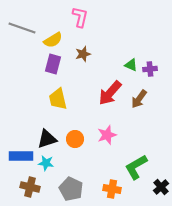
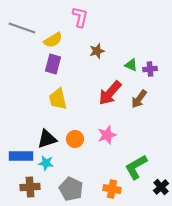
brown star: moved 14 px right, 3 px up
brown cross: rotated 18 degrees counterclockwise
